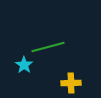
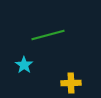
green line: moved 12 px up
